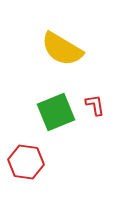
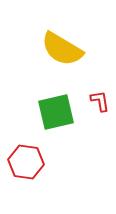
red L-shape: moved 5 px right, 4 px up
green square: rotated 9 degrees clockwise
